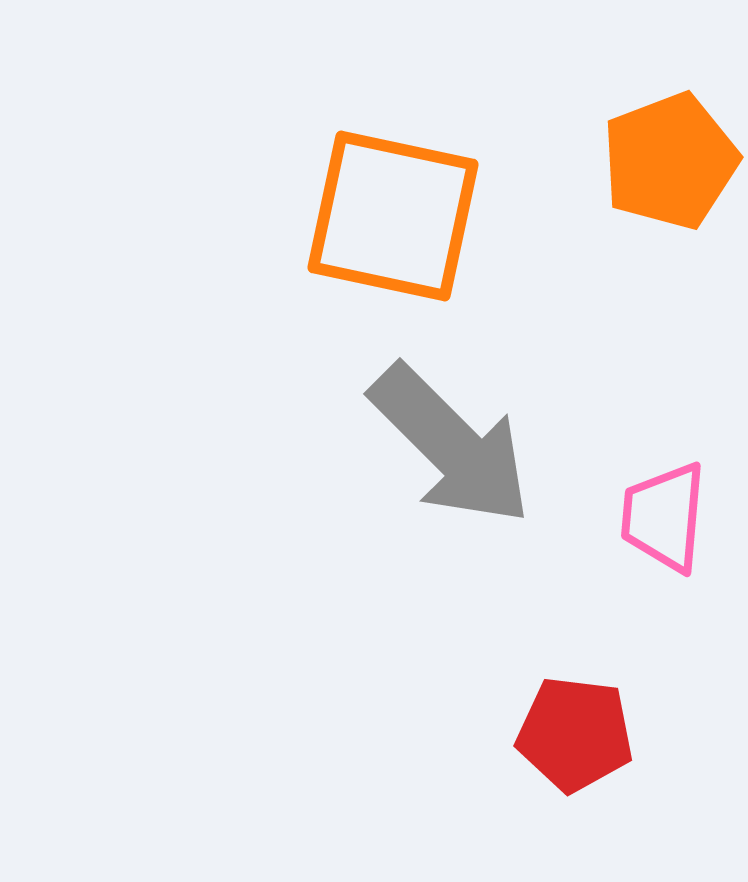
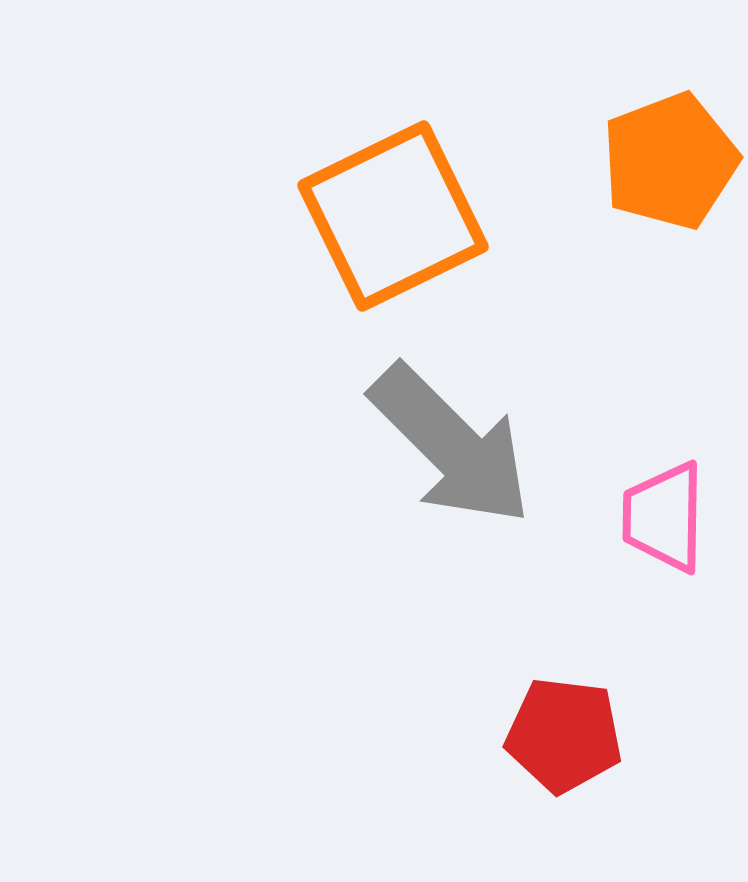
orange square: rotated 38 degrees counterclockwise
pink trapezoid: rotated 4 degrees counterclockwise
red pentagon: moved 11 px left, 1 px down
